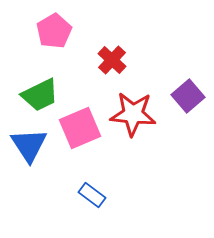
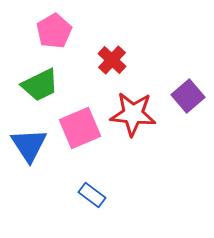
green trapezoid: moved 10 px up
